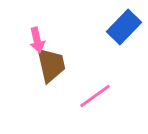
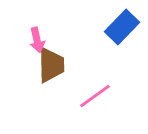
blue rectangle: moved 2 px left
brown trapezoid: rotated 12 degrees clockwise
